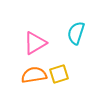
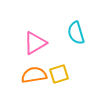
cyan semicircle: rotated 35 degrees counterclockwise
